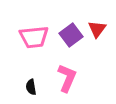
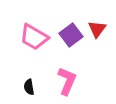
pink trapezoid: rotated 36 degrees clockwise
pink L-shape: moved 3 px down
black semicircle: moved 2 px left
